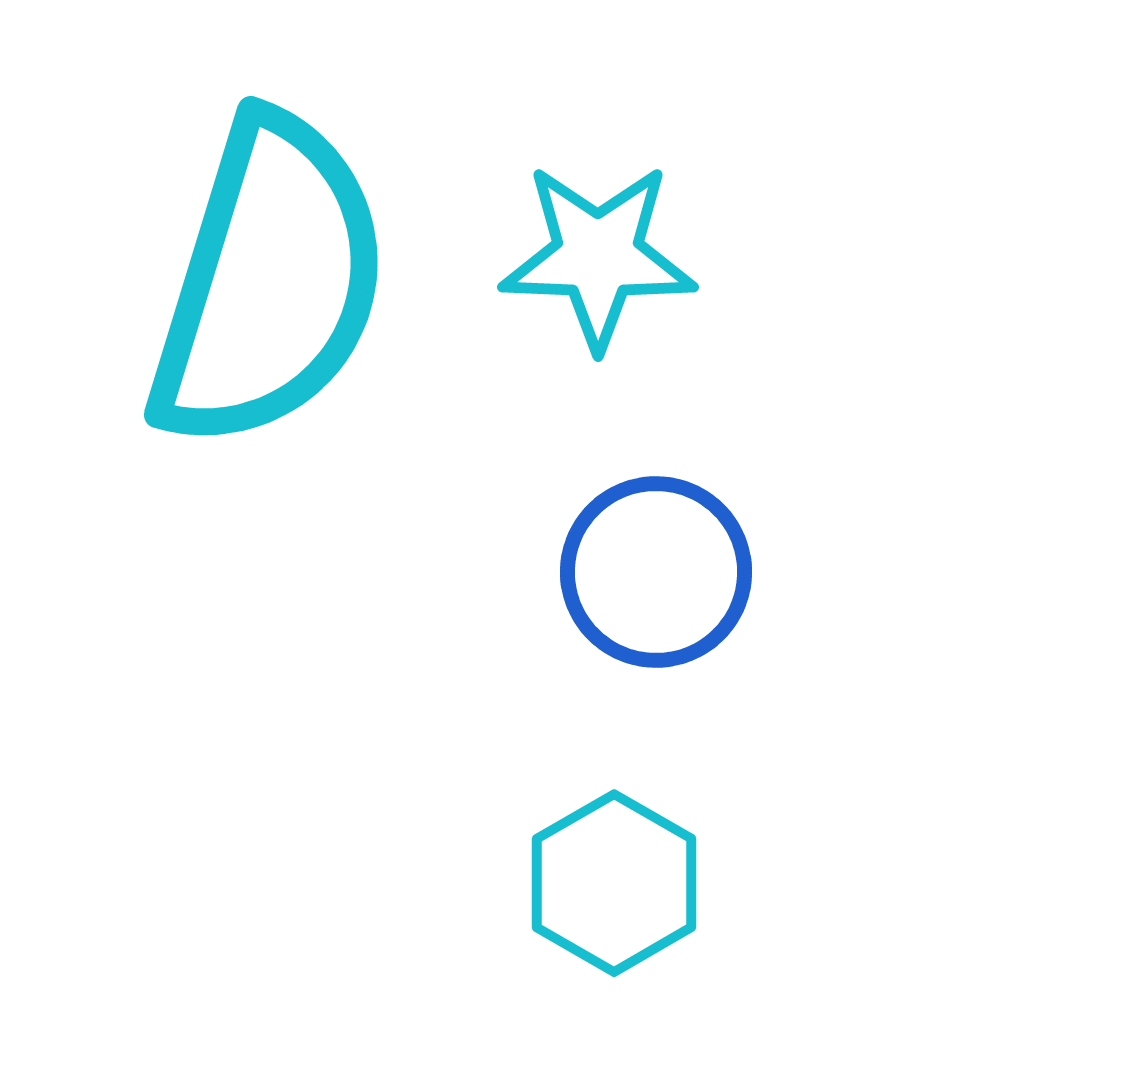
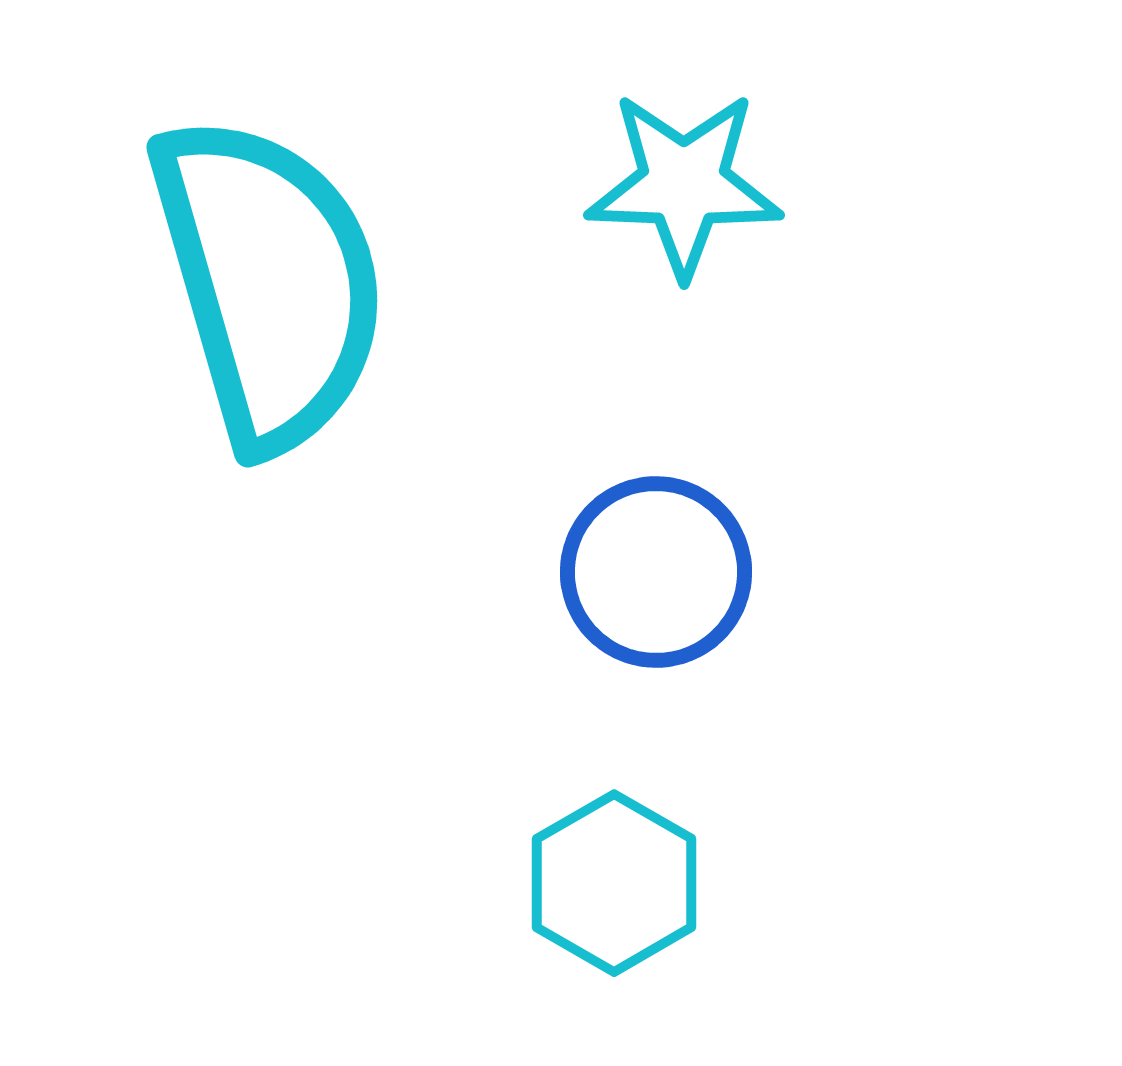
cyan star: moved 86 px right, 72 px up
cyan semicircle: rotated 33 degrees counterclockwise
